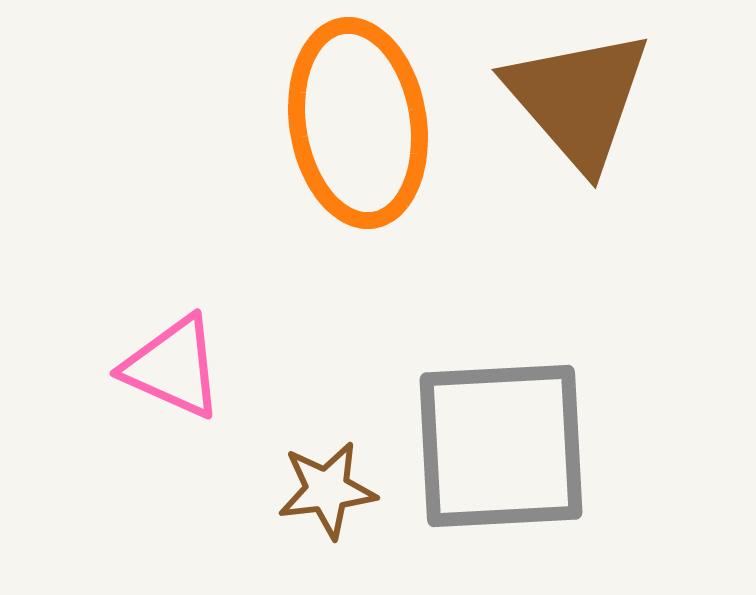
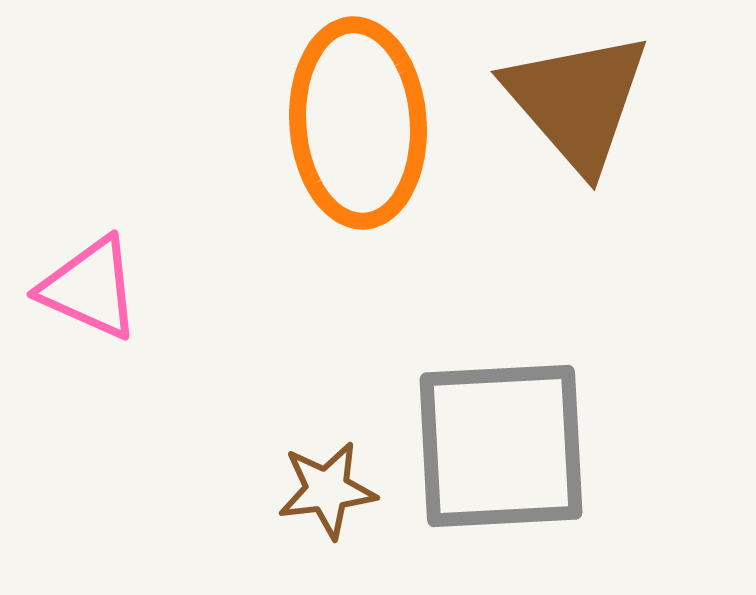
brown triangle: moved 1 px left, 2 px down
orange ellipse: rotated 5 degrees clockwise
pink triangle: moved 83 px left, 79 px up
